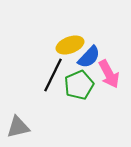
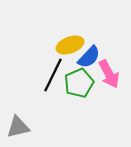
green pentagon: moved 2 px up
